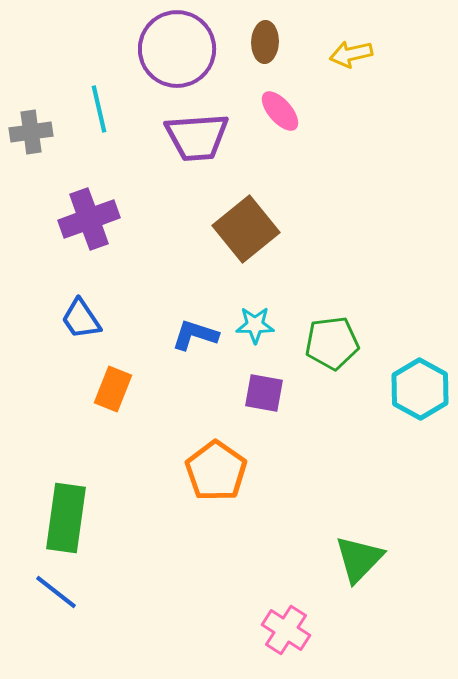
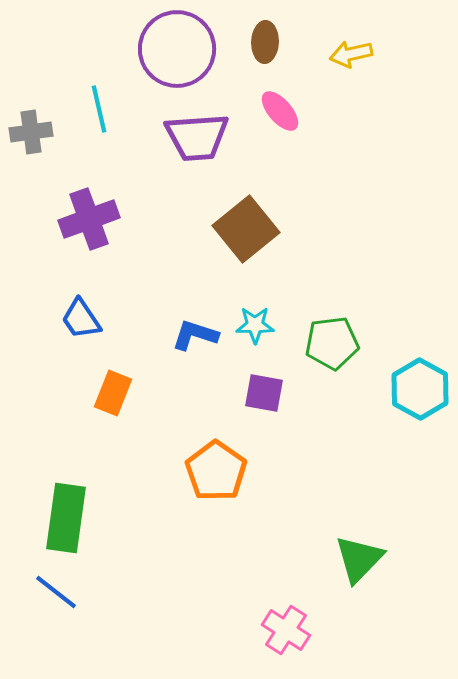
orange rectangle: moved 4 px down
